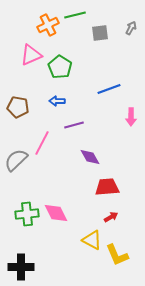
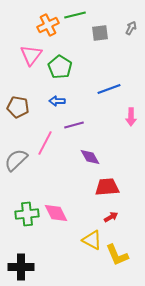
pink triangle: rotated 30 degrees counterclockwise
pink line: moved 3 px right
